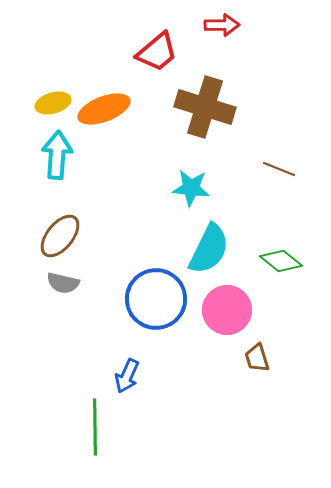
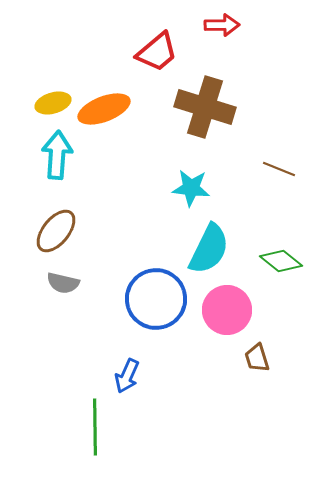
brown ellipse: moved 4 px left, 5 px up
